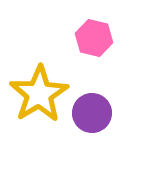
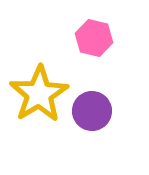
purple circle: moved 2 px up
